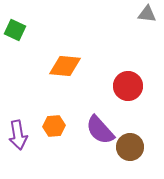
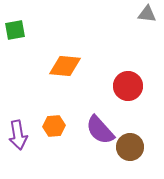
green square: rotated 35 degrees counterclockwise
